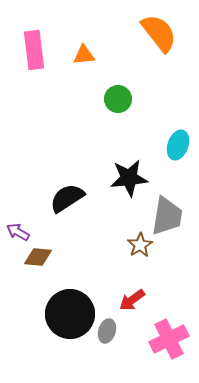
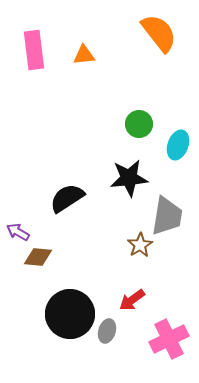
green circle: moved 21 px right, 25 px down
